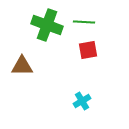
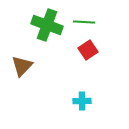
red square: rotated 24 degrees counterclockwise
brown triangle: rotated 45 degrees counterclockwise
cyan cross: rotated 30 degrees clockwise
